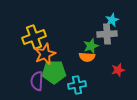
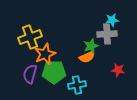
cyan star: rotated 16 degrees clockwise
yellow cross: moved 4 px left
orange semicircle: rotated 28 degrees counterclockwise
red star: rotated 24 degrees clockwise
purple semicircle: moved 7 px left, 7 px up; rotated 12 degrees clockwise
